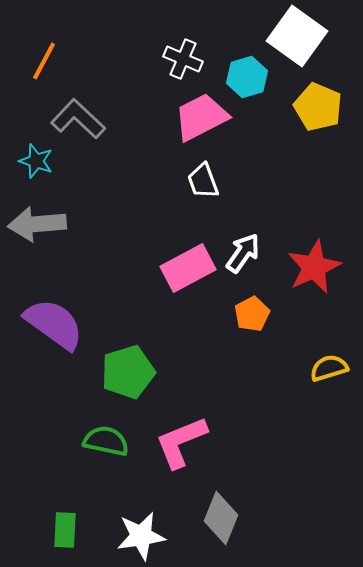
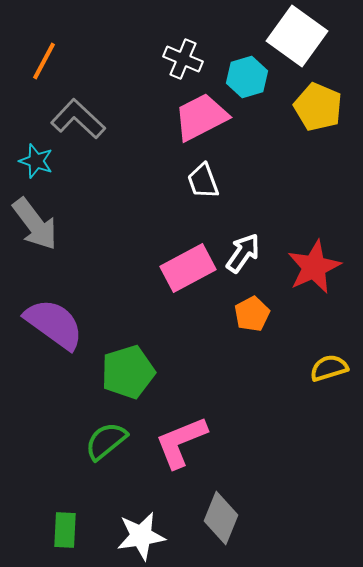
gray arrow: moved 2 px left; rotated 122 degrees counterclockwise
green semicircle: rotated 51 degrees counterclockwise
